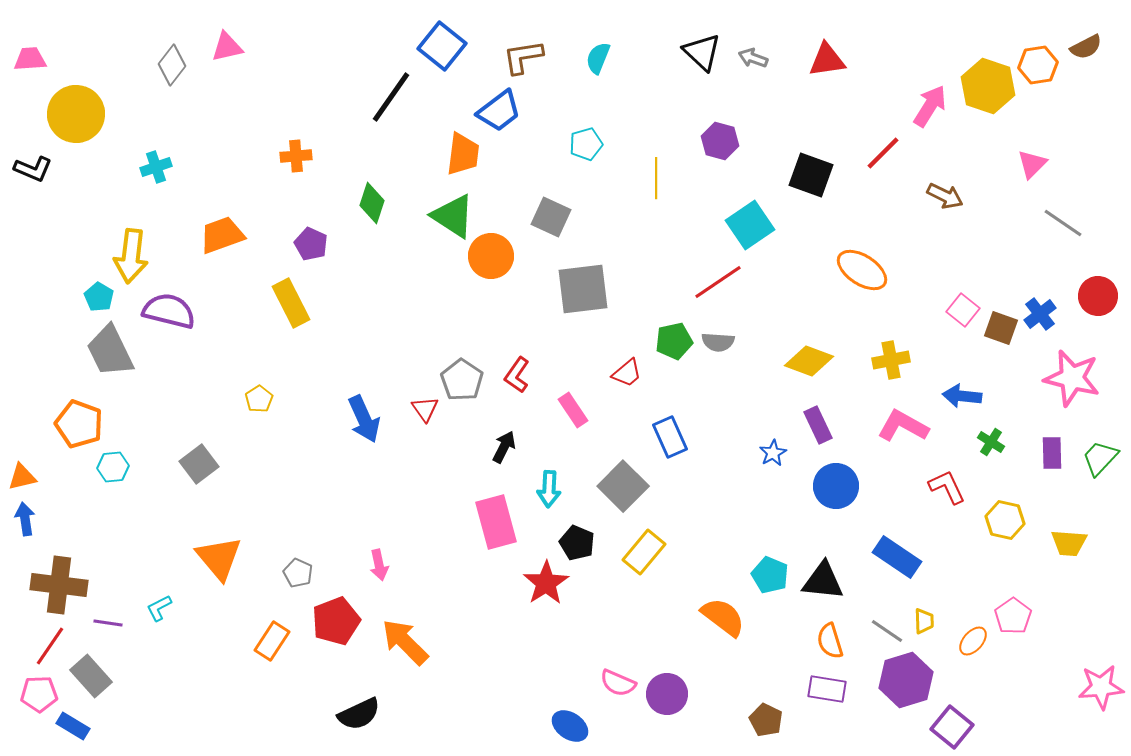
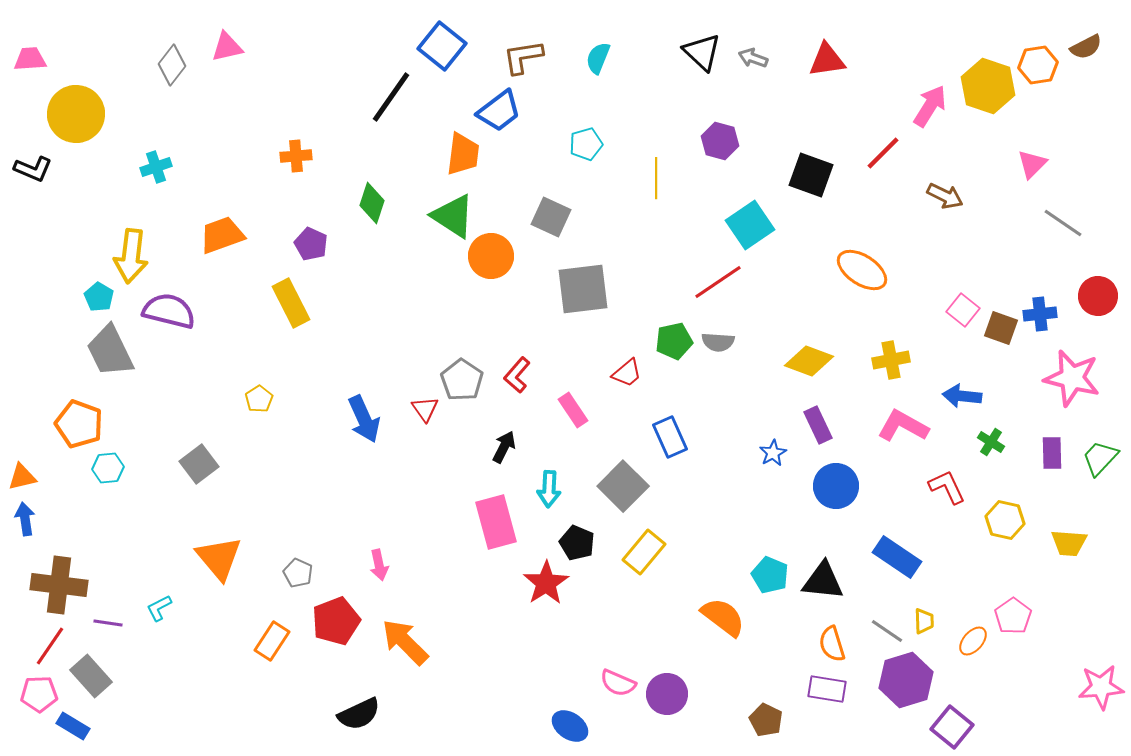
blue cross at (1040, 314): rotated 32 degrees clockwise
red L-shape at (517, 375): rotated 6 degrees clockwise
cyan hexagon at (113, 467): moved 5 px left, 1 px down
orange semicircle at (830, 641): moved 2 px right, 3 px down
